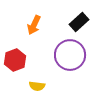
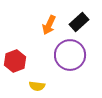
orange arrow: moved 15 px right
red hexagon: moved 1 px down
